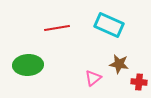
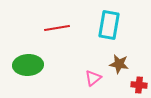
cyan rectangle: rotated 76 degrees clockwise
red cross: moved 3 px down
